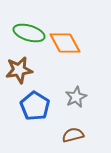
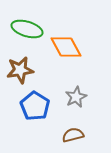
green ellipse: moved 2 px left, 4 px up
orange diamond: moved 1 px right, 4 px down
brown star: moved 1 px right
